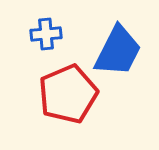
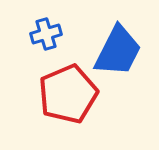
blue cross: rotated 12 degrees counterclockwise
